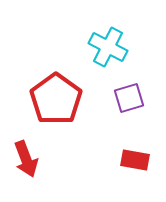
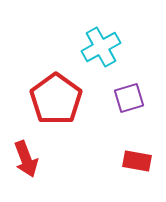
cyan cross: moved 7 px left; rotated 33 degrees clockwise
red rectangle: moved 2 px right, 1 px down
